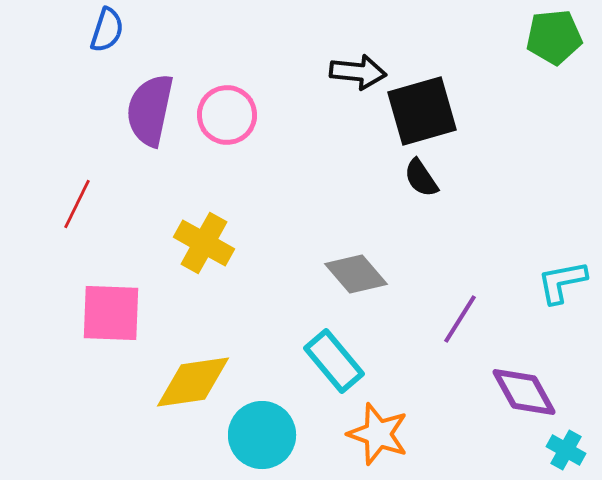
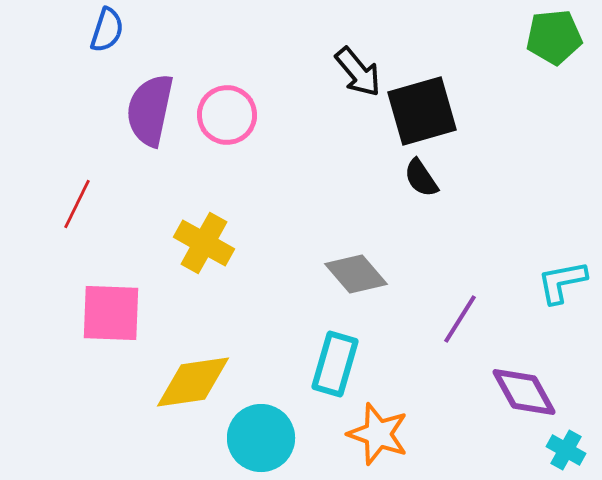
black arrow: rotated 44 degrees clockwise
cyan rectangle: moved 1 px right, 3 px down; rotated 56 degrees clockwise
cyan circle: moved 1 px left, 3 px down
